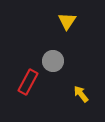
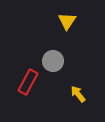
yellow arrow: moved 3 px left
